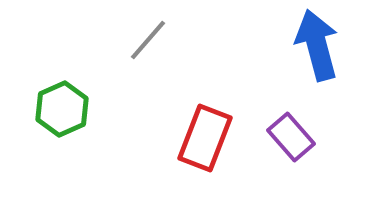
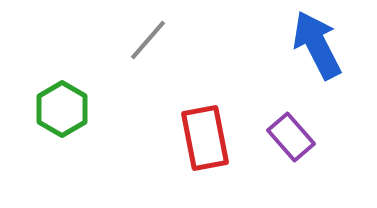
blue arrow: rotated 12 degrees counterclockwise
green hexagon: rotated 6 degrees counterclockwise
red rectangle: rotated 32 degrees counterclockwise
